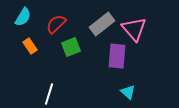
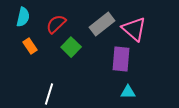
cyan semicircle: rotated 18 degrees counterclockwise
pink triangle: rotated 8 degrees counterclockwise
green square: rotated 24 degrees counterclockwise
purple rectangle: moved 4 px right, 3 px down
cyan triangle: rotated 42 degrees counterclockwise
